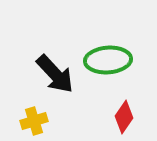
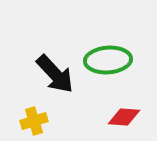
red diamond: rotated 60 degrees clockwise
